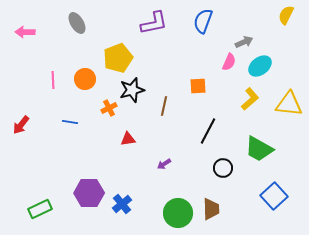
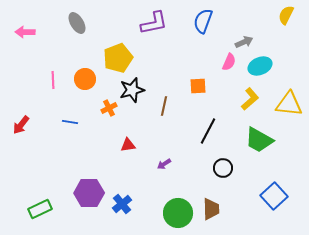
cyan ellipse: rotated 15 degrees clockwise
red triangle: moved 6 px down
green trapezoid: moved 9 px up
